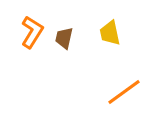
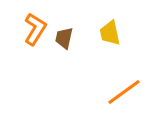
orange L-shape: moved 3 px right, 3 px up
